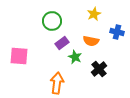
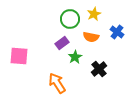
green circle: moved 18 px right, 2 px up
blue cross: rotated 24 degrees clockwise
orange semicircle: moved 4 px up
green star: rotated 16 degrees clockwise
orange arrow: rotated 40 degrees counterclockwise
